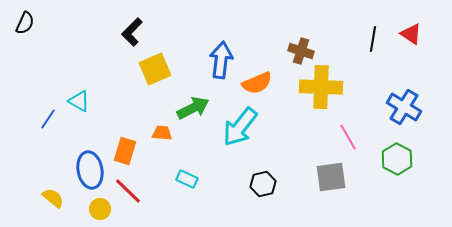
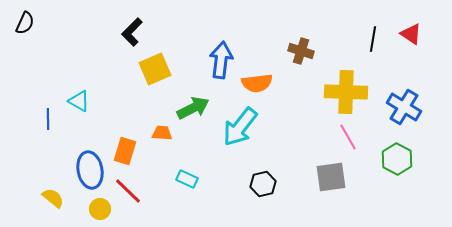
orange semicircle: rotated 16 degrees clockwise
yellow cross: moved 25 px right, 5 px down
blue line: rotated 35 degrees counterclockwise
